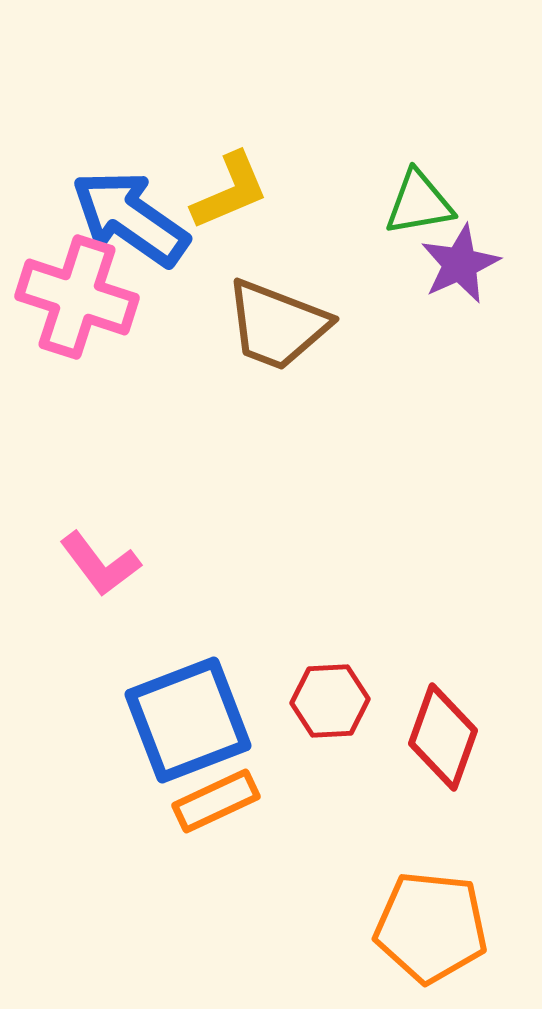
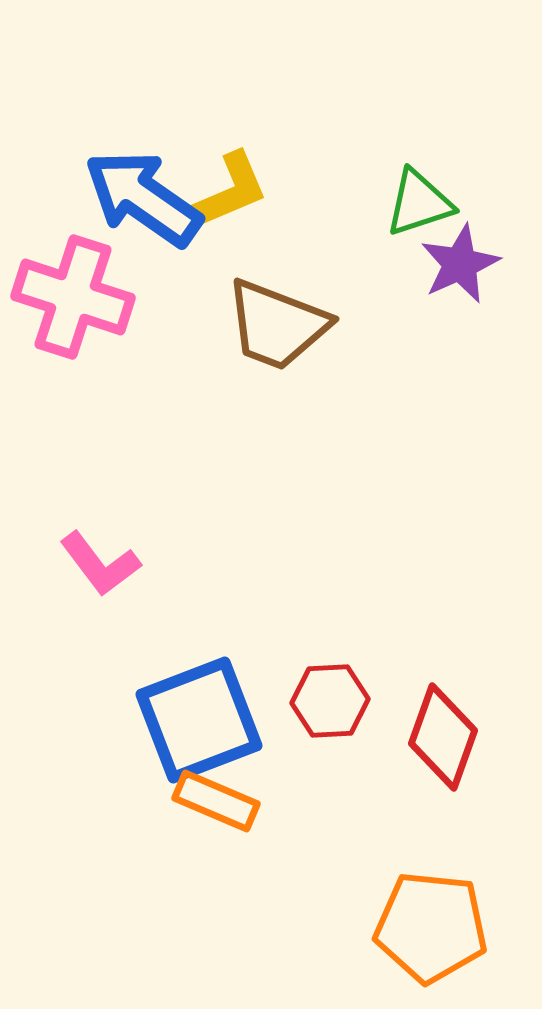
green triangle: rotated 8 degrees counterclockwise
blue arrow: moved 13 px right, 20 px up
pink cross: moved 4 px left
blue square: moved 11 px right
orange rectangle: rotated 48 degrees clockwise
